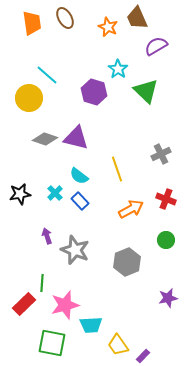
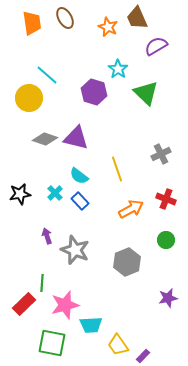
green triangle: moved 2 px down
